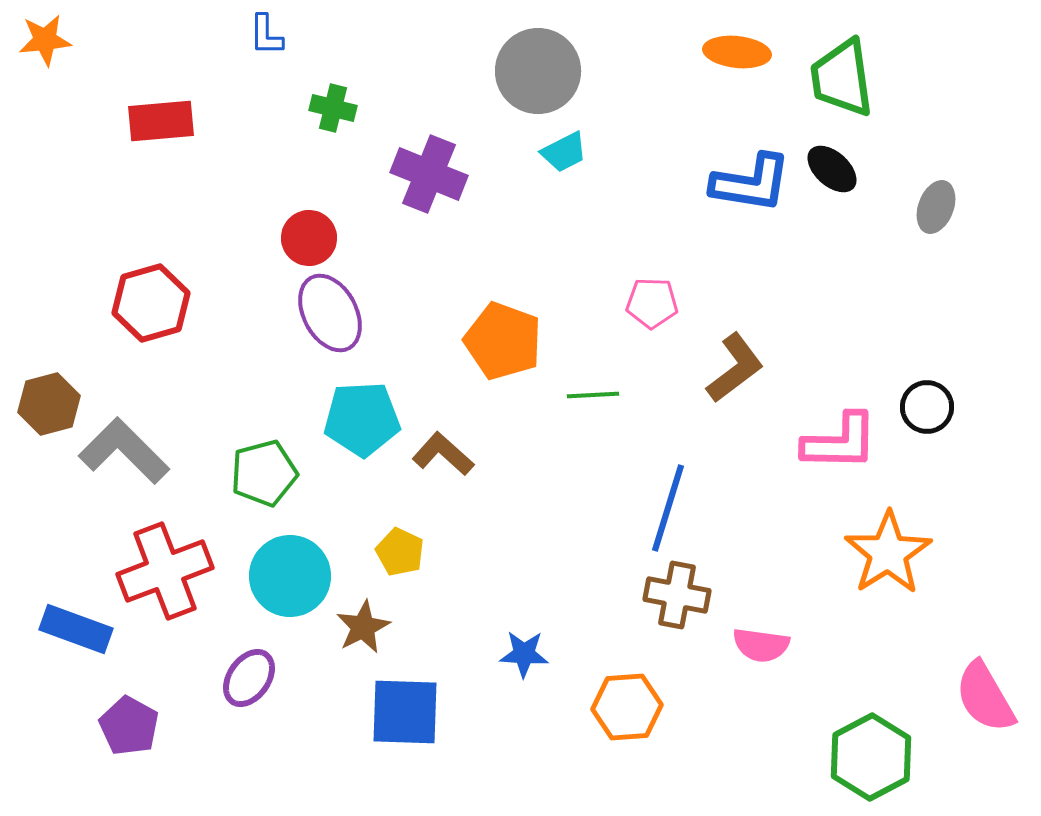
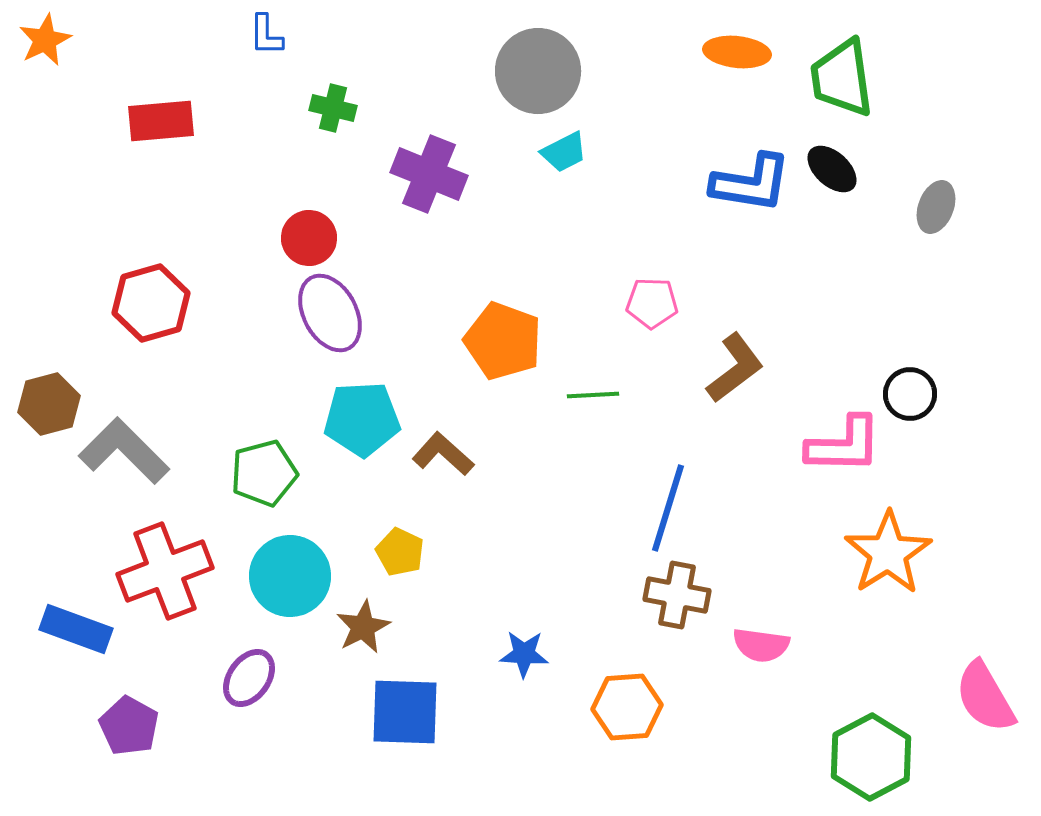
orange star at (45, 40): rotated 20 degrees counterclockwise
black circle at (927, 407): moved 17 px left, 13 px up
pink L-shape at (840, 442): moved 4 px right, 3 px down
